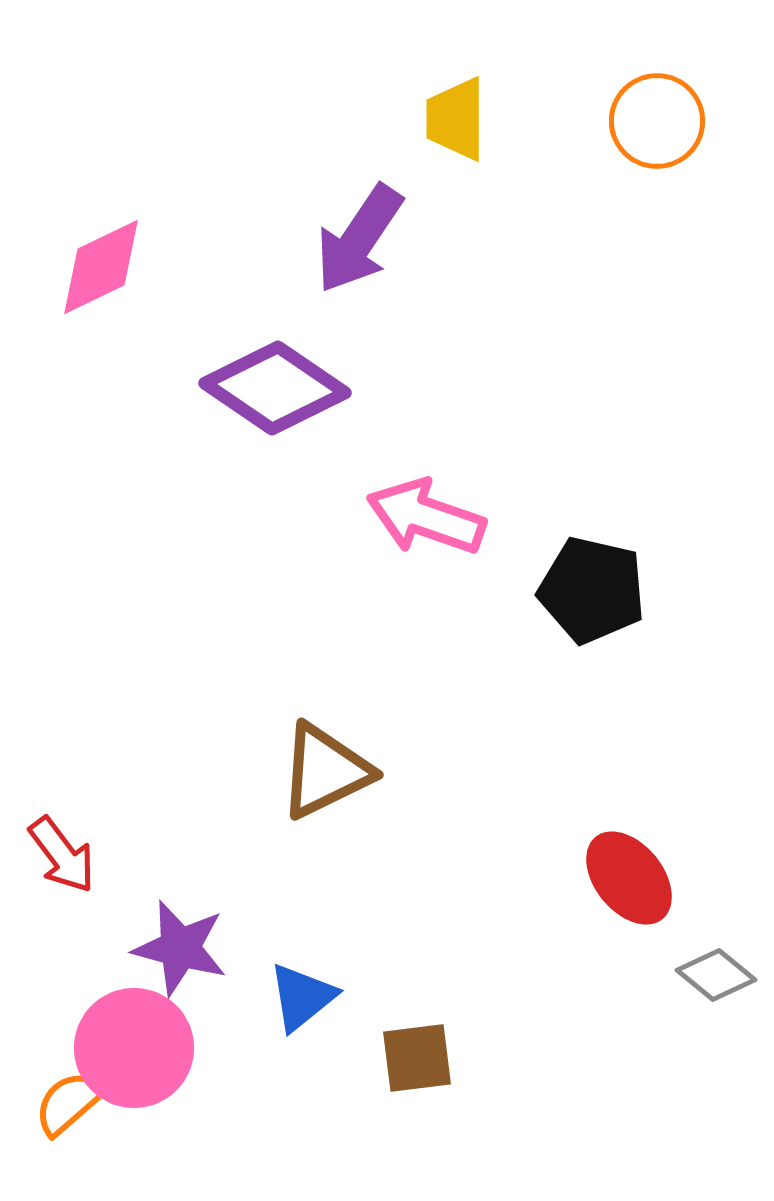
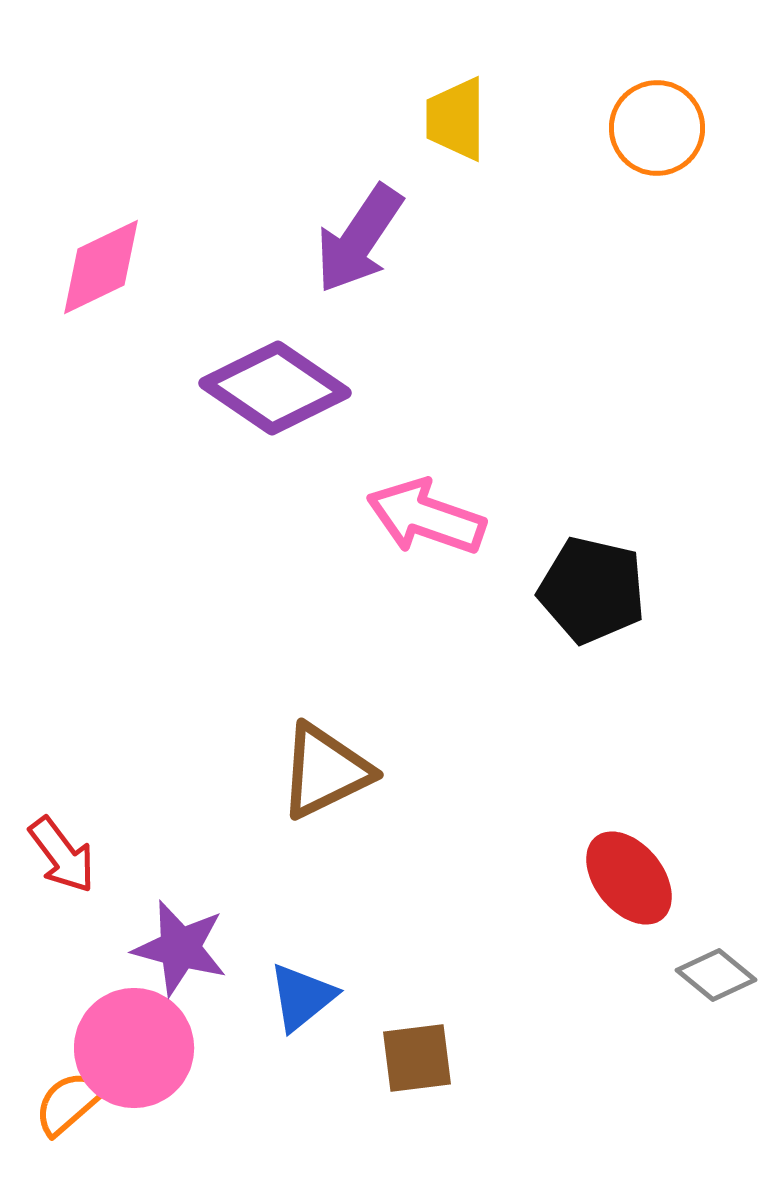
orange circle: moved 7 px down
